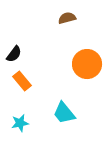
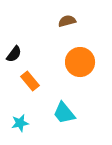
brown semicircle: moved 3 px down
orange circle: moved 7 px left, 2 px up
orange rectangle: moved 8 px right
